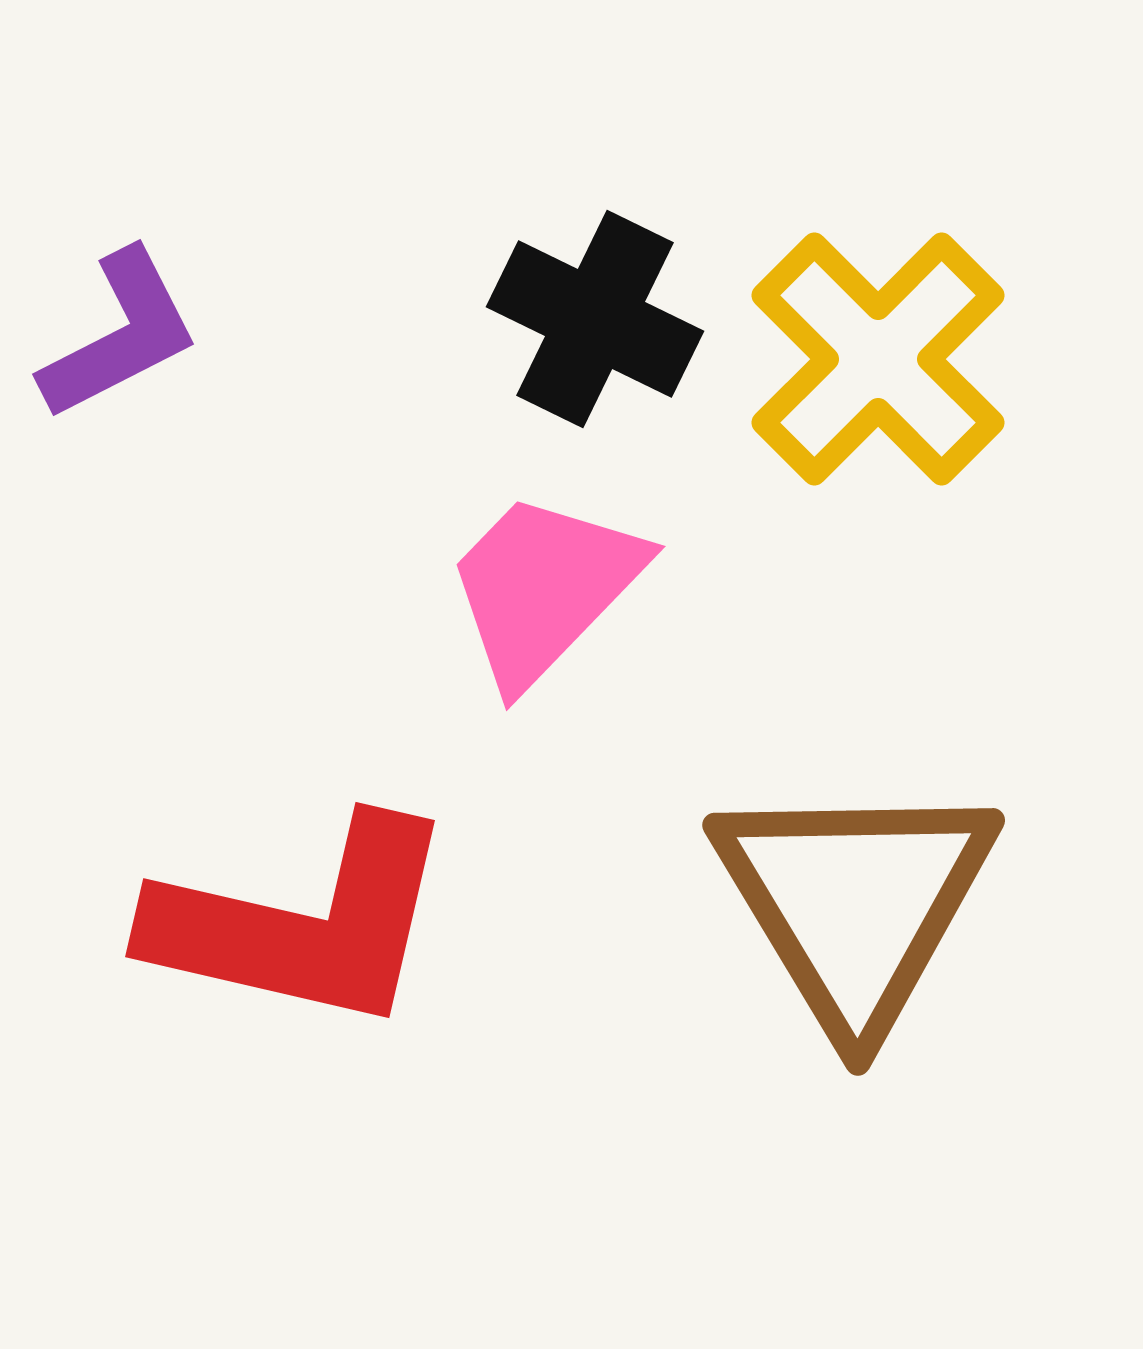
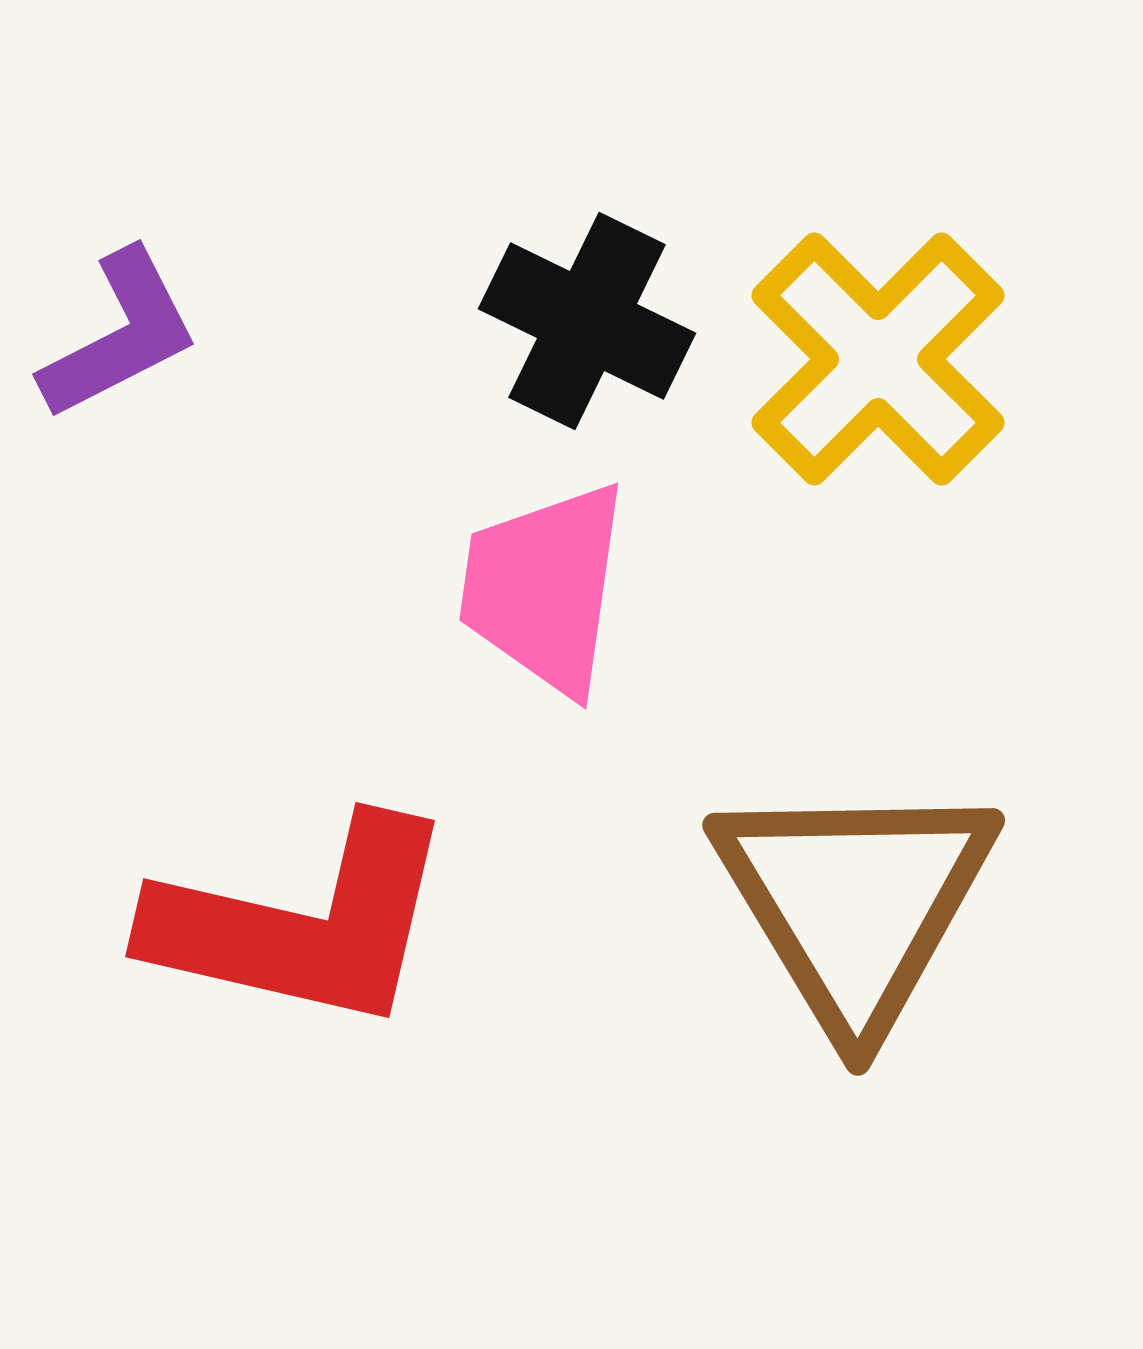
black cross: moved 8 px left, 2 px down
pink trapezoid: rotated 36 degrees counterclockwise
